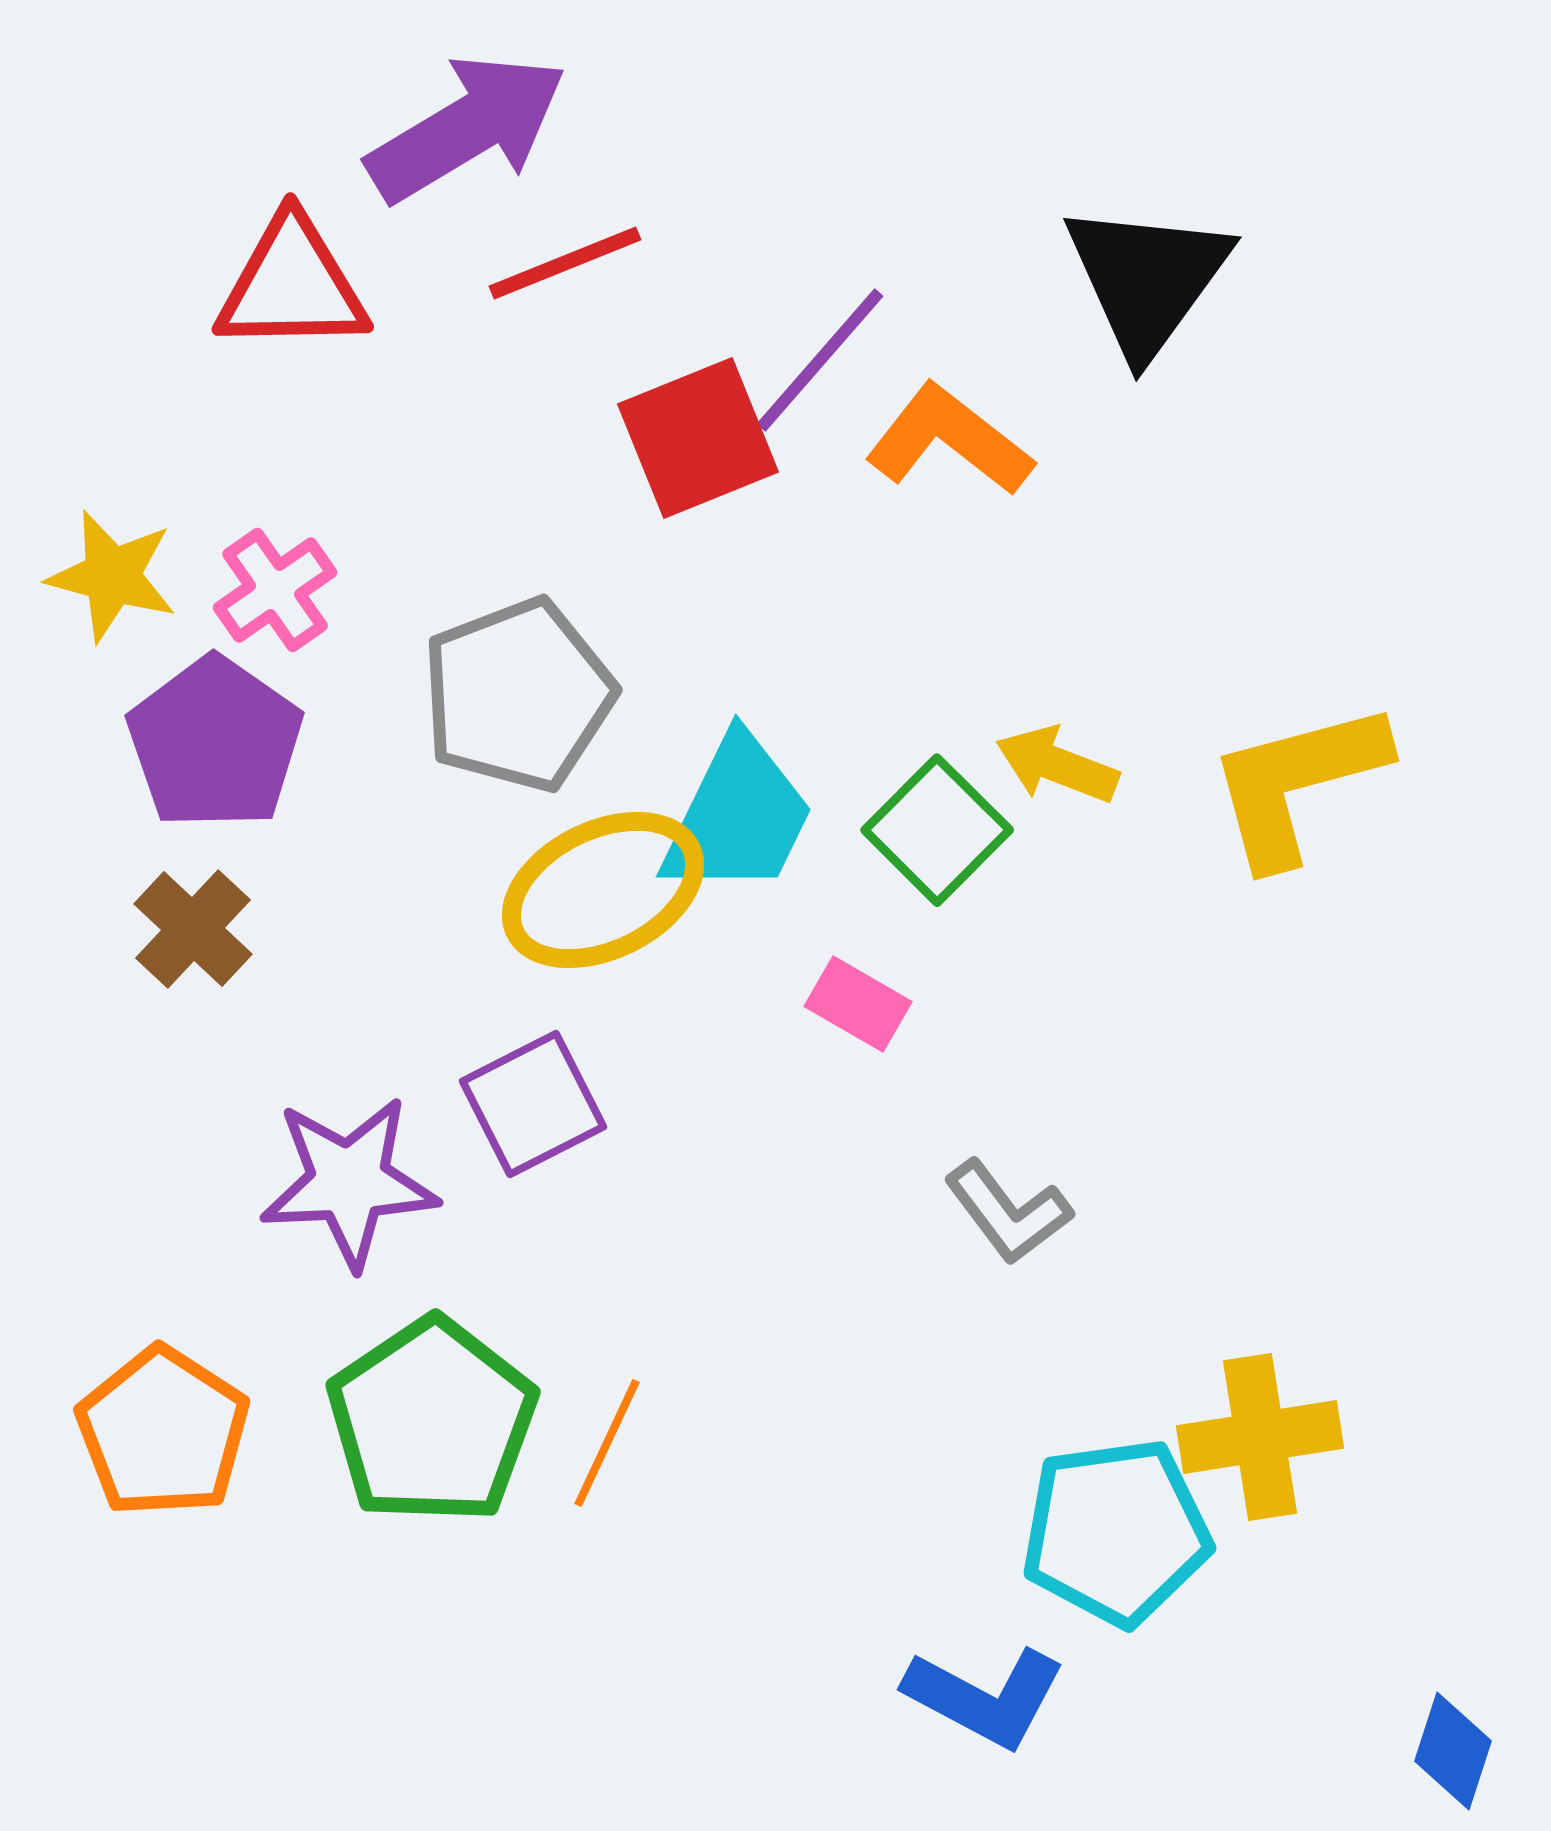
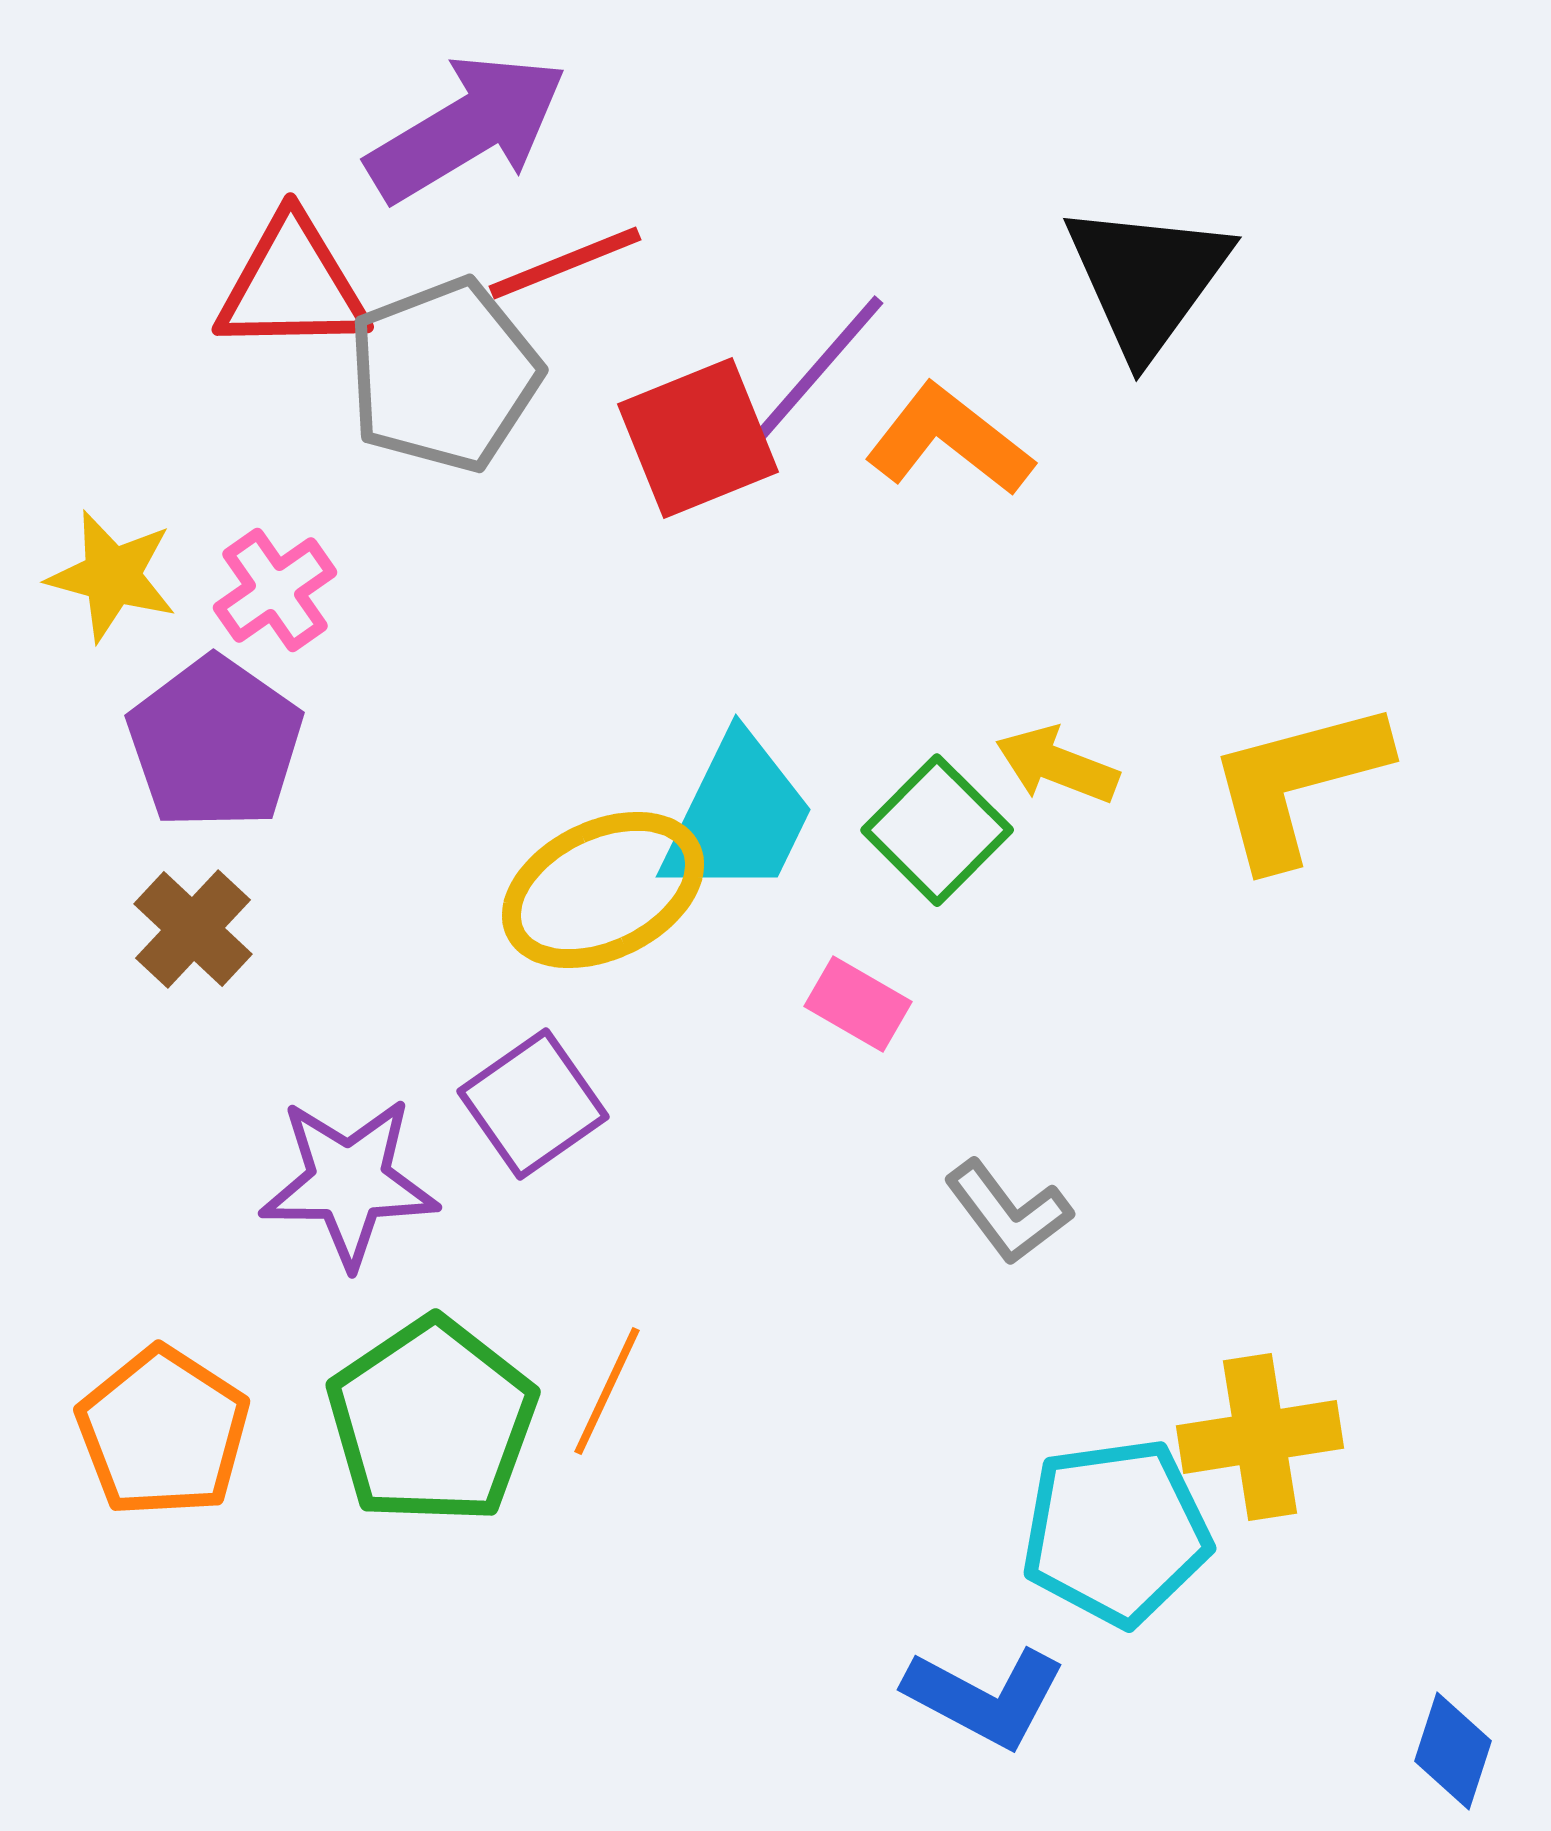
purple line: moved 7 px down
gray pentagon: moved 74 px left, 320 px up
purple square: rotated 8 degrees counterclockwise
purple star: rotated 3 degrees clockwise
orange line: moved 52 px up
